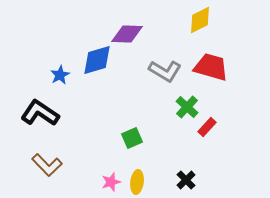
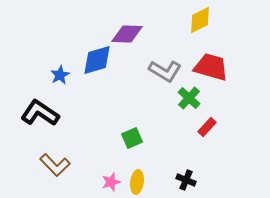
green cross: moved 2 px right, 9 px up
brown L-shape: moved 8 px right
black cross: rotated 24 degrees counterclockwise
